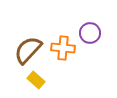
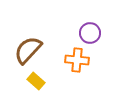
orange cross: moved 14 px right, 12 px down
yellow rectangle: moved 1 px down
